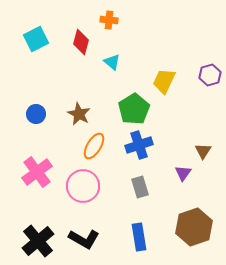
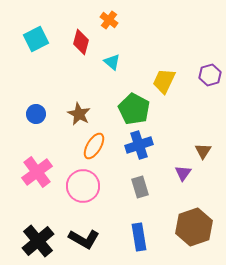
orange cross: rotated 30 degrees clockwise
green pentagon: rotated 12 degrees counterclockwise
